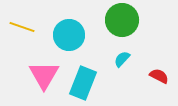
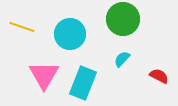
green circle: moved 1 px right, 1 px up
cyan circle: moved 1 px right, 1 px up
